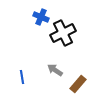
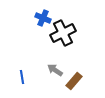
blue cross: moved 2 px right, 1 px down
brown rectangle: moved 4 px left, 3 px up
